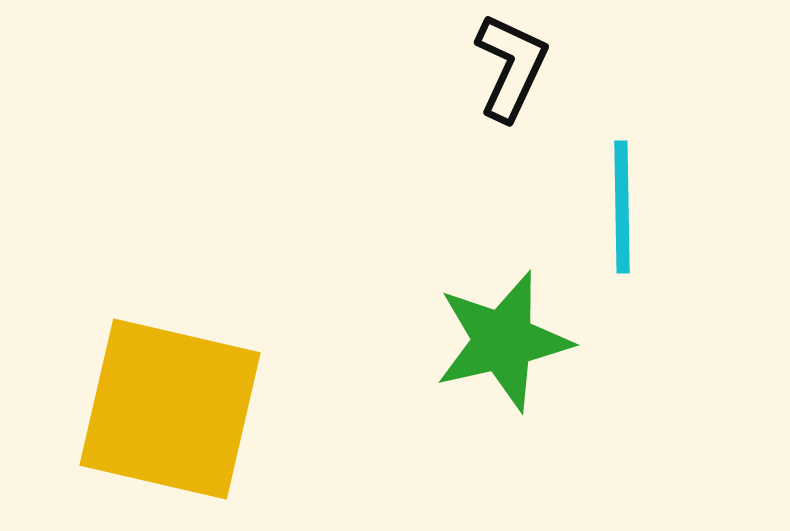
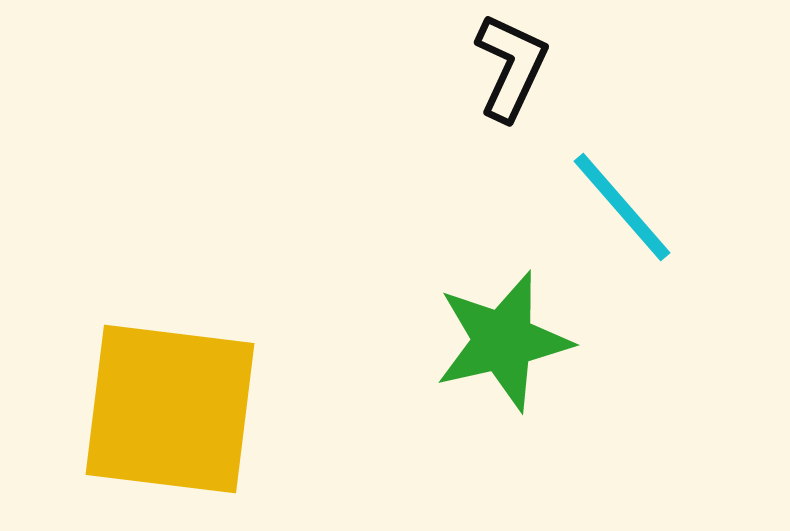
cyan line: rotated 40 degrees counterclockwise
yellow square: rotated 6 degrees counterclockwise
